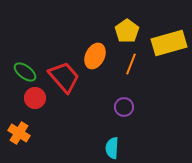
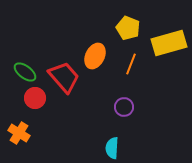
yellow pentagon: moved 1 px right, 3 px up; rotated 15 degrees counterclockwise
